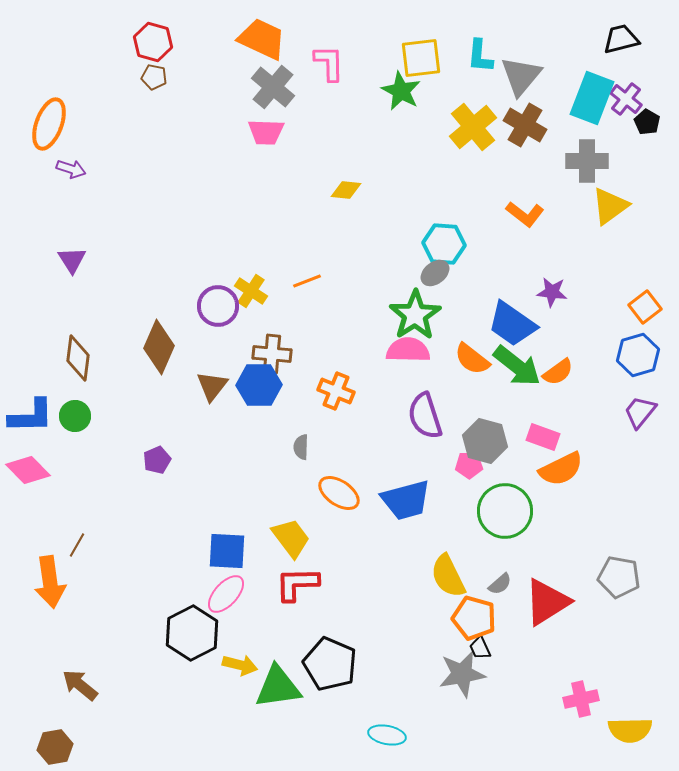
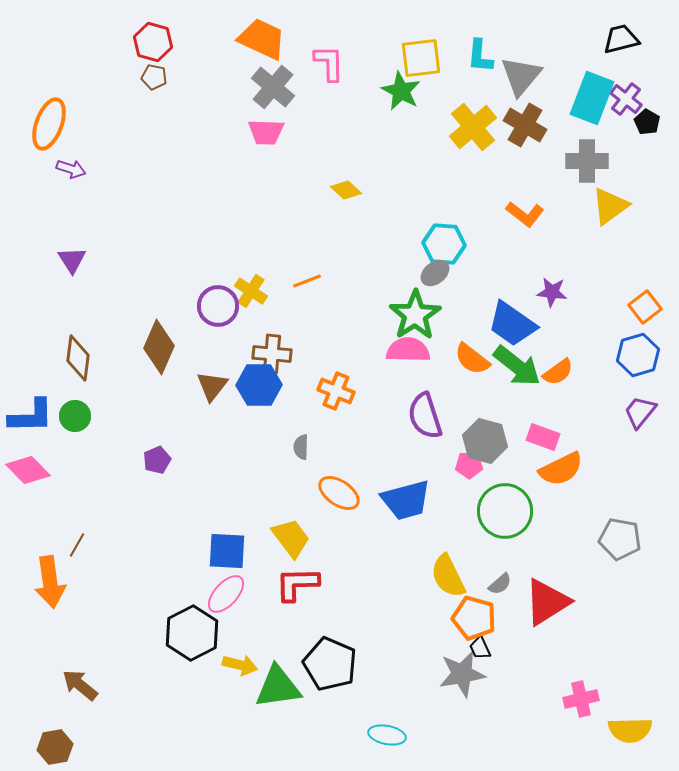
yellow diamond at (346, 190): rotated 36 degrees clockwise
gray pentagon at (619, 577): moved 1 px right, 38 px up
